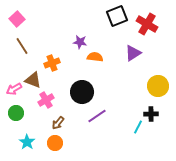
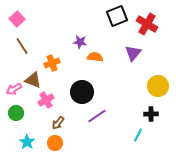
purple triangle: rotated 18 degrees counterclockwise
cyan line: moved 8 px down
